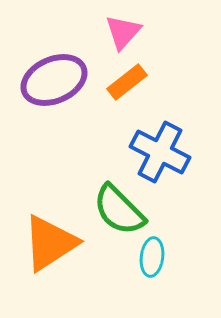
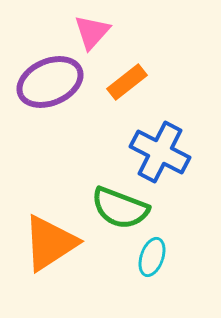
pink triangle: moved 31 px left
purple ellipse: moved 4 px left, 2 px down
green semicircle: moved 1 px right, 2 px up; rotated 24 degrees counterclockwise
cyan ellipse: rotated 12 degrees clockwise
